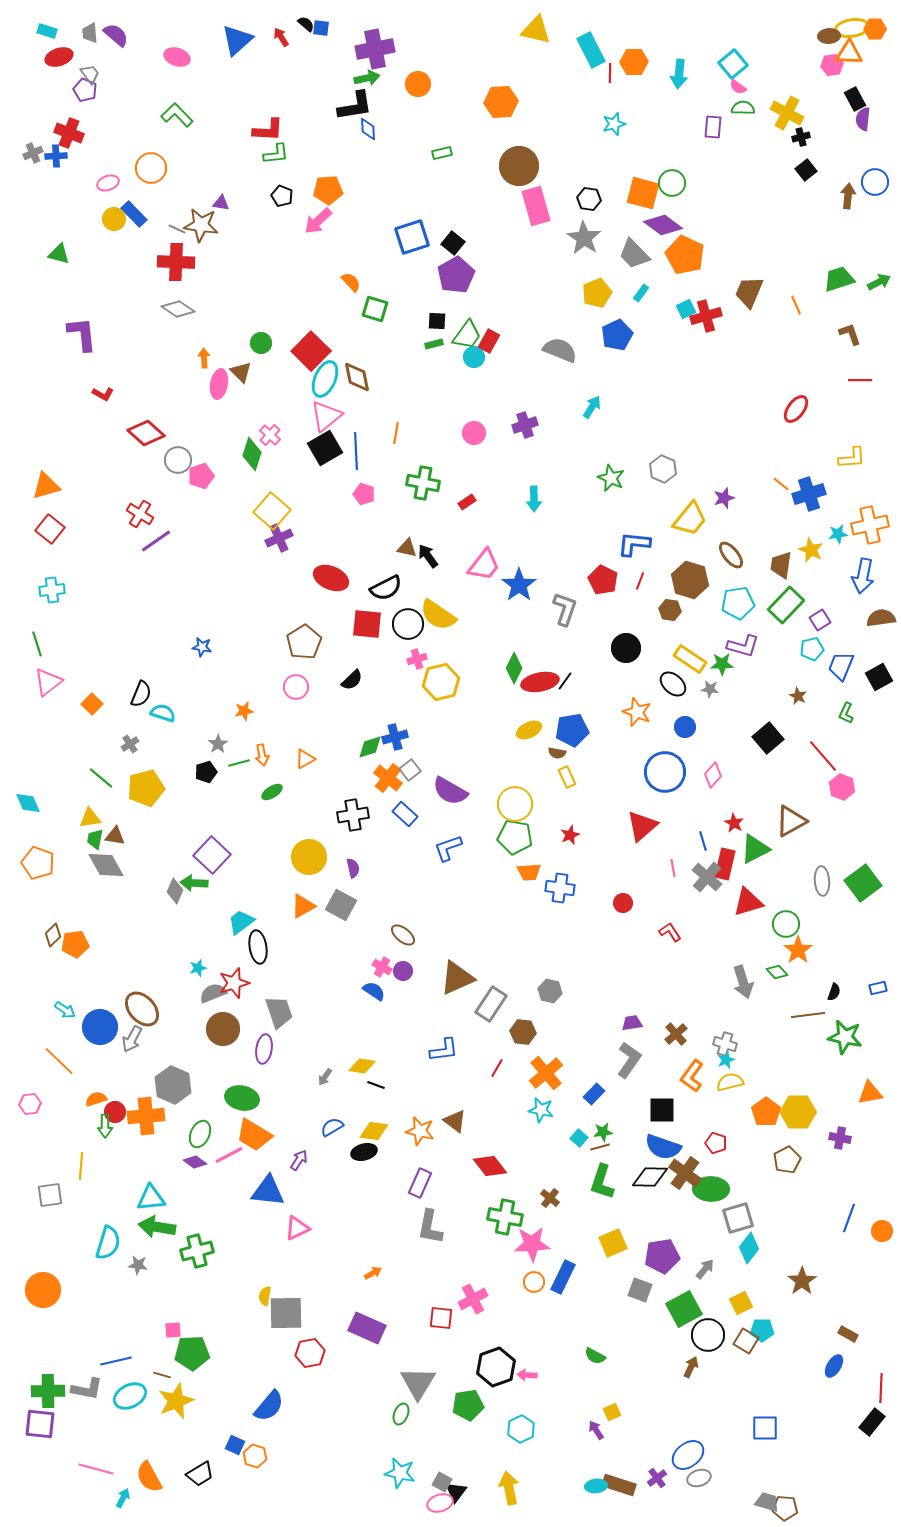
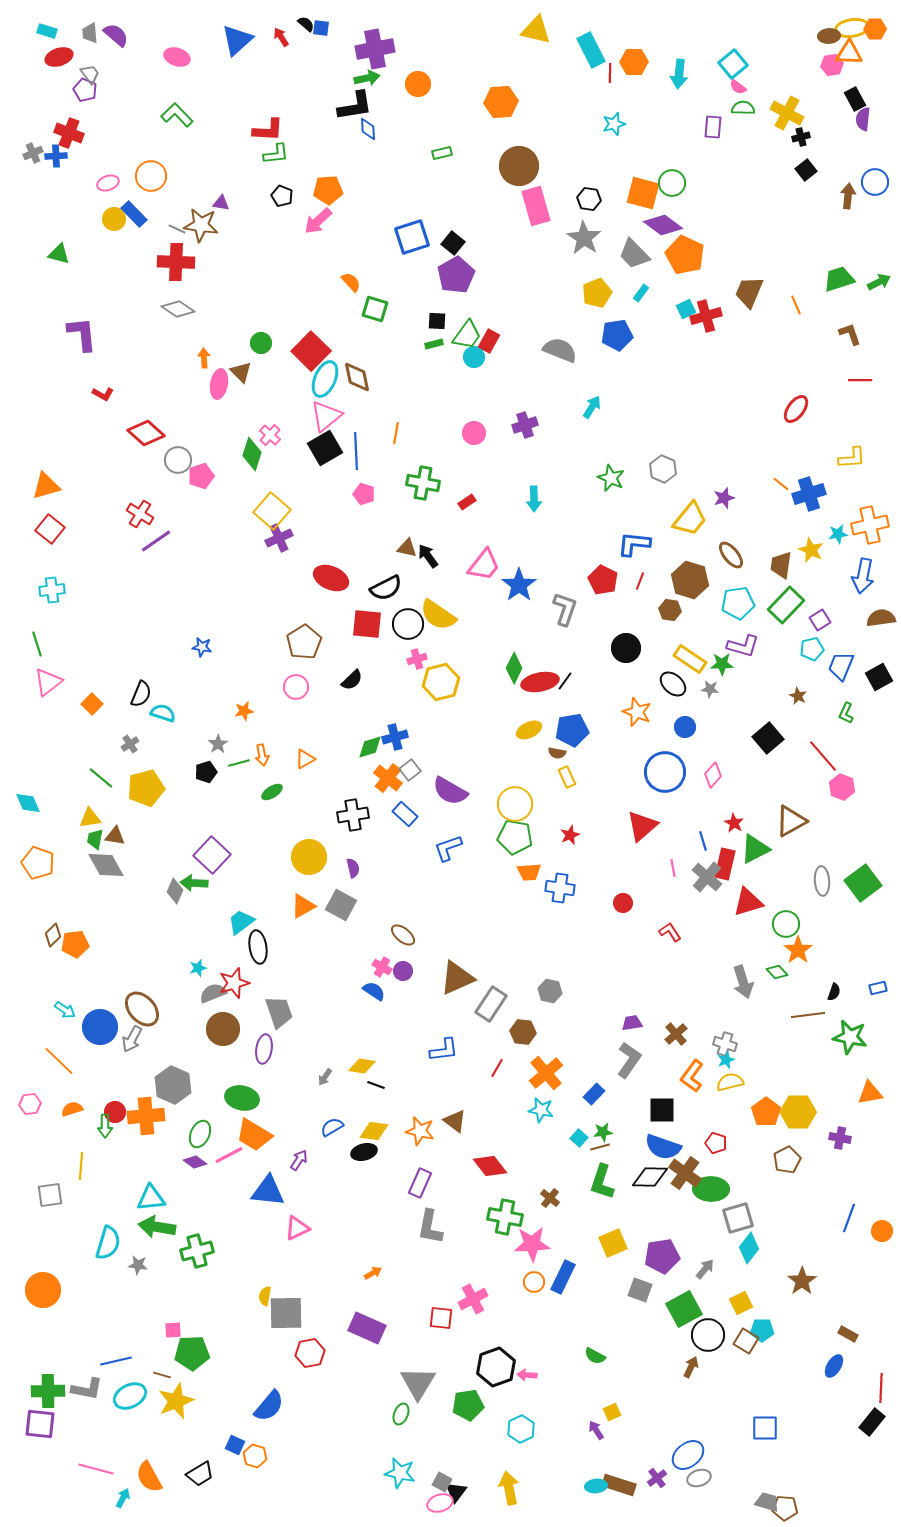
orange circle at (151, 168): moved 8 px down
blue pentagon at (617, 335): rotated 16 degrees clockwise
green star at (845, 1037): moved 5 px right
orange semicircle at (96, 1099): moved 24 px left, 10 px down
